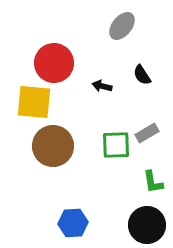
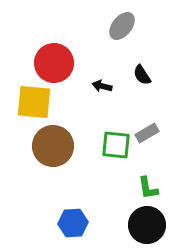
green square: rotated 8 degrees clockwise
green L-shape: moved 5 px left, 6 px down
